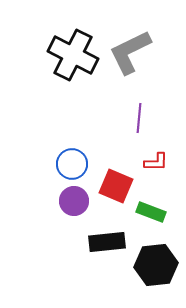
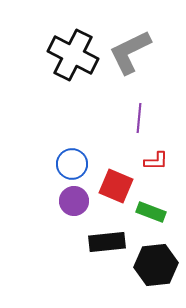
red L-shape: moved 1 px up
